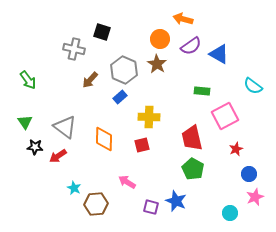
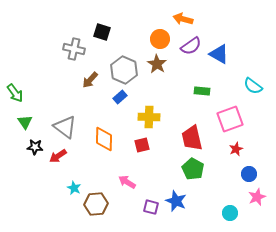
green arrow: moved 13 px left, 13 px down
pink square: moved 5 px right, 3 px down; rotated 8 degrees clockwise
pink star: moved 2 px right
